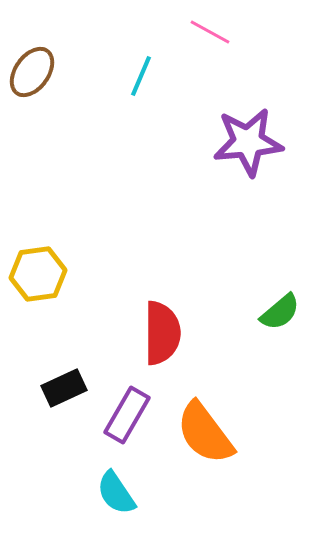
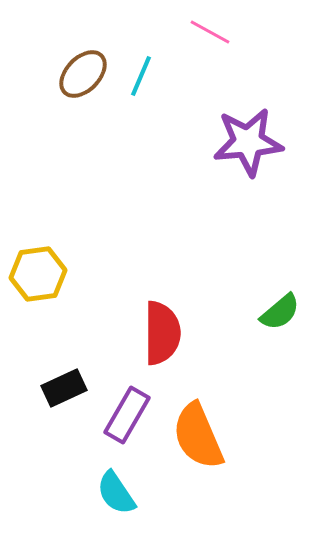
brown ellipse: moved 51 px right, 2 px down; rotated 9 degrees clockwise
orange semicircle: moved 7 px left, 3 px down; rotated 14 degrees clockwise
